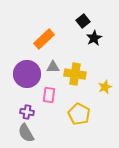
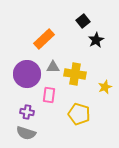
black star: moved 2 px right, 2 px down
yellow pentagon: rotated 10 degrees counterclockwise
gray semicircle: rotated 42 degrees counterclockwise
